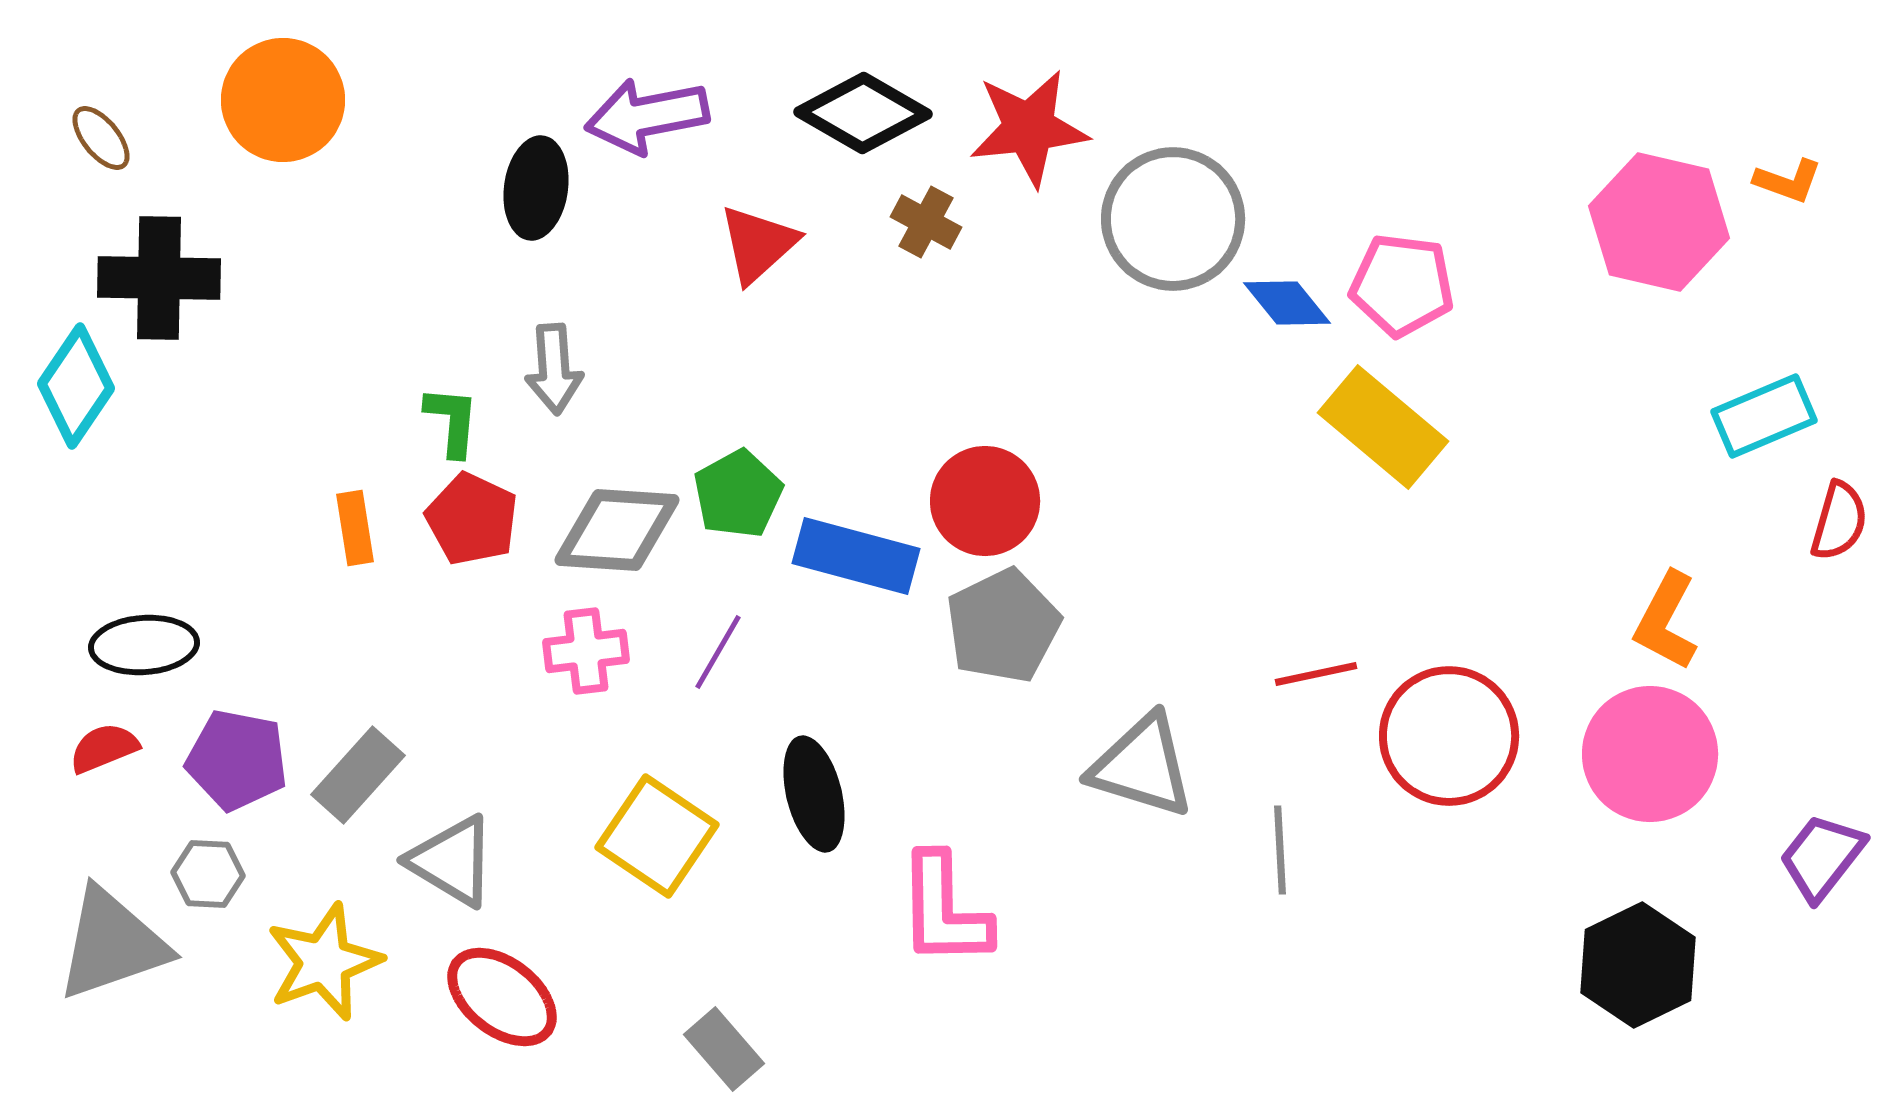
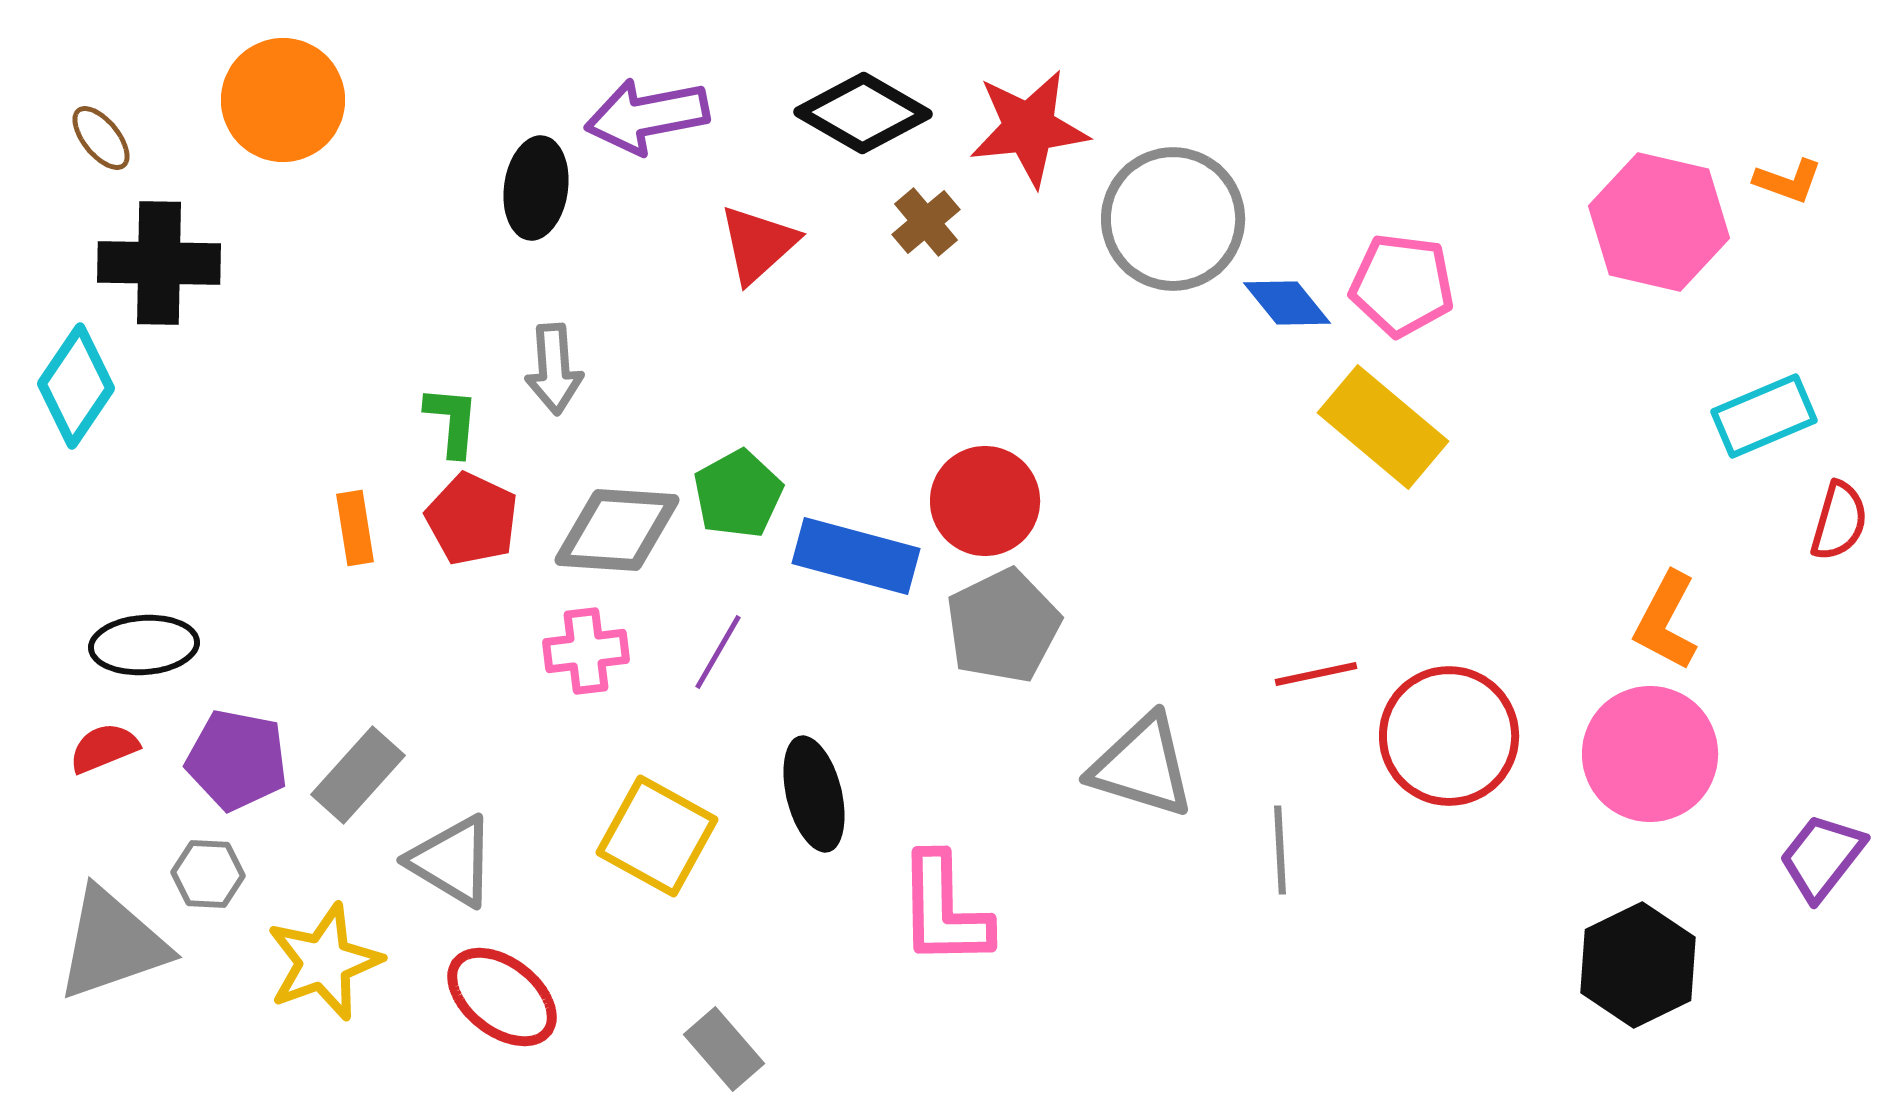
brown cross at (926, 222): rotated 22 degrees clockwise
black cross at (159, 278): moved 15 px up
yellow square at (657, 836): rotated 5 degrees counterclockwise
